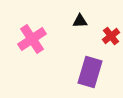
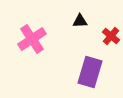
red cross: rotated 12 degrees counterclockwise
